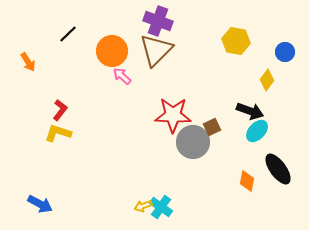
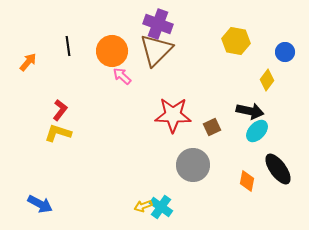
purple cross: moved 3 px down
black line: moved 12 px down; rotated 54 degrees counterclockwise
orange arrow: rotated 108 degrees counterclockwise
black arrow: rotated 8 degrees counterclockwise
gray circle: moved 23 px down
